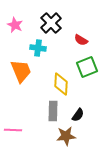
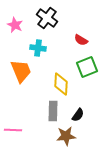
black cross: moved 4 px left, 5 px up; rotated 10 degrees counterclockwise
